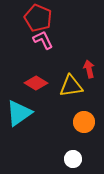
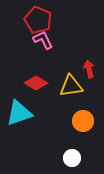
red pentagon: moved 2 px down
cyan triangle: rotated 16 degrees clockwise
orange circle: moved 1 px left, 1 px up
white circle: moved 1 px left, 1 px up
